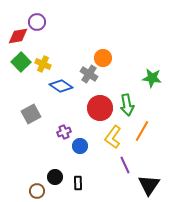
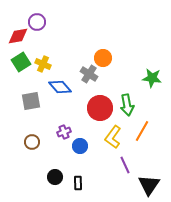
green square: rotated 12 degrees clockwise
blue diamond: moved 1 px left, 1 px down; rotated 15 degrees clockwise
gray square: moved 13 px up; rotated 18 degrees clockwise
brown circle: moved 5 px left, 49 px up
